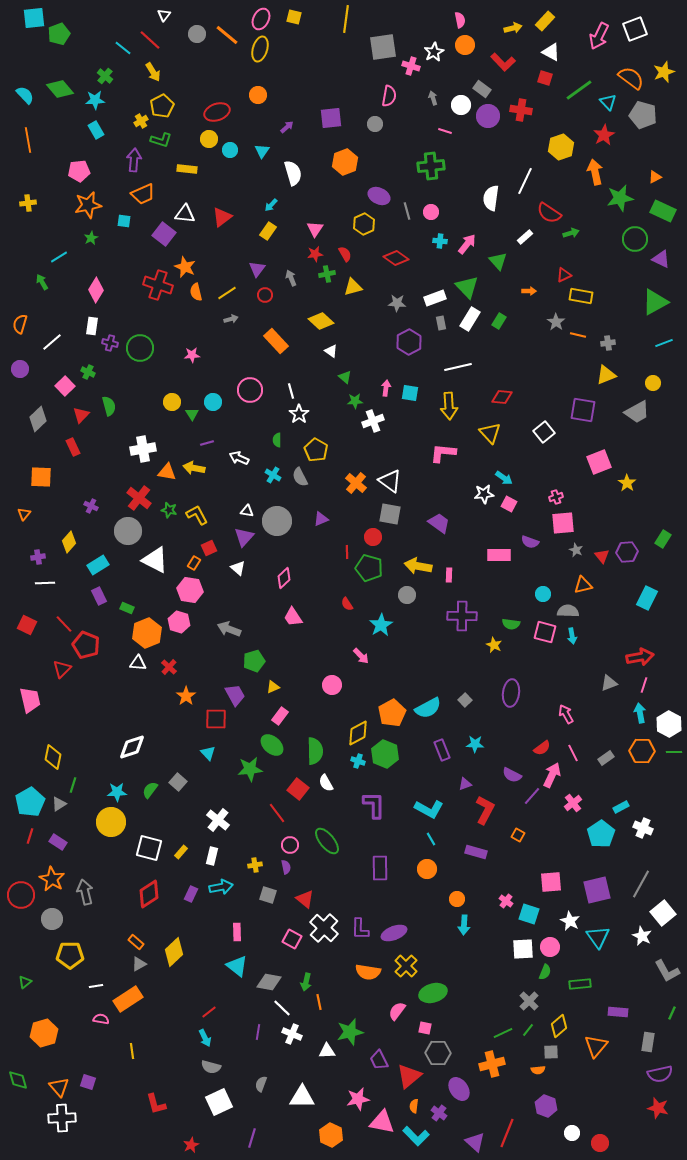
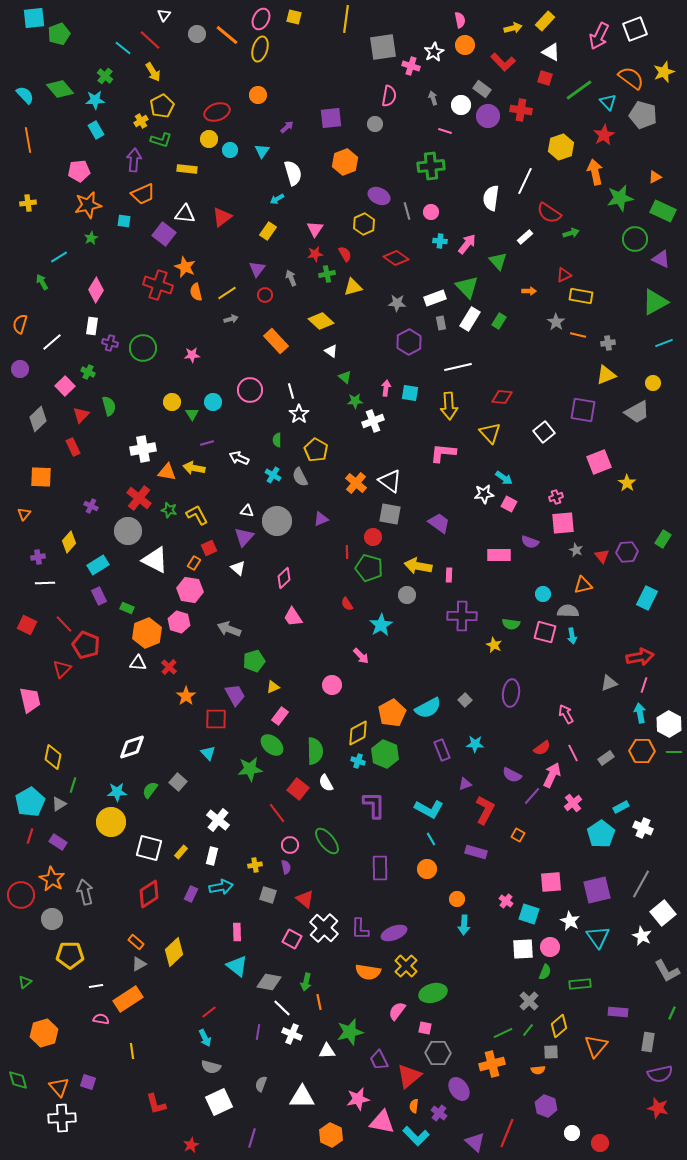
cyan arrow at (271, 205): moved 6 px right, 6 px up; rotated 16 degrees clockwise
green circle at (140, 348): moved 3 px right
